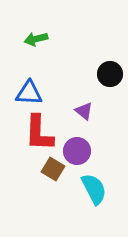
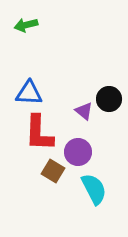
green arrow: moved 10 px left, 14 px up
black circle: moved 1 px left, 25 px down
purple circle: moved 1 px right, 1 px down
brown square: moved 2 px down
